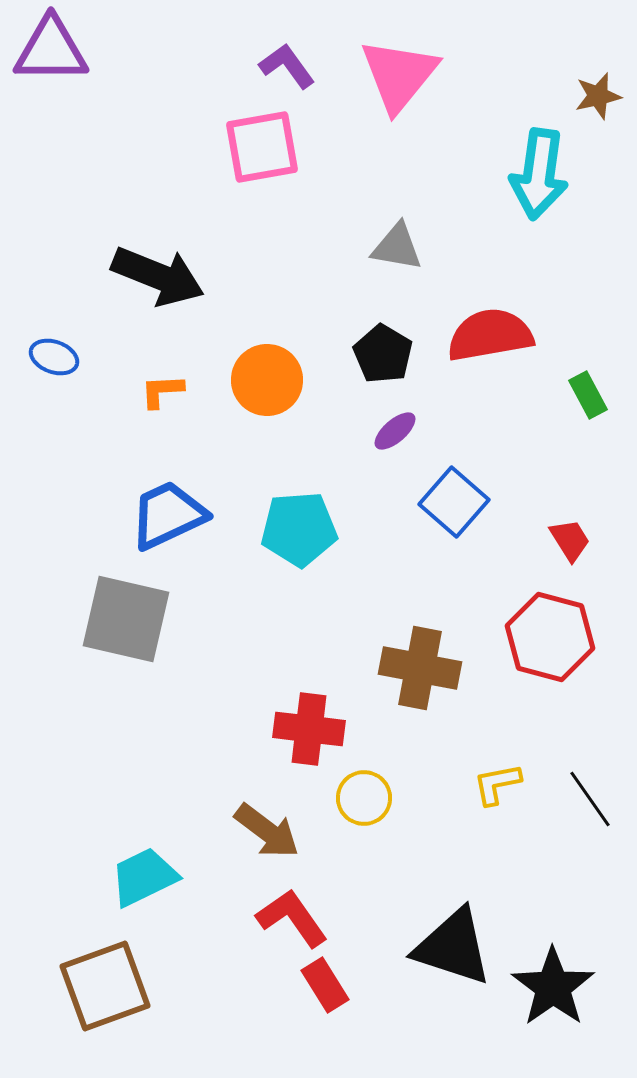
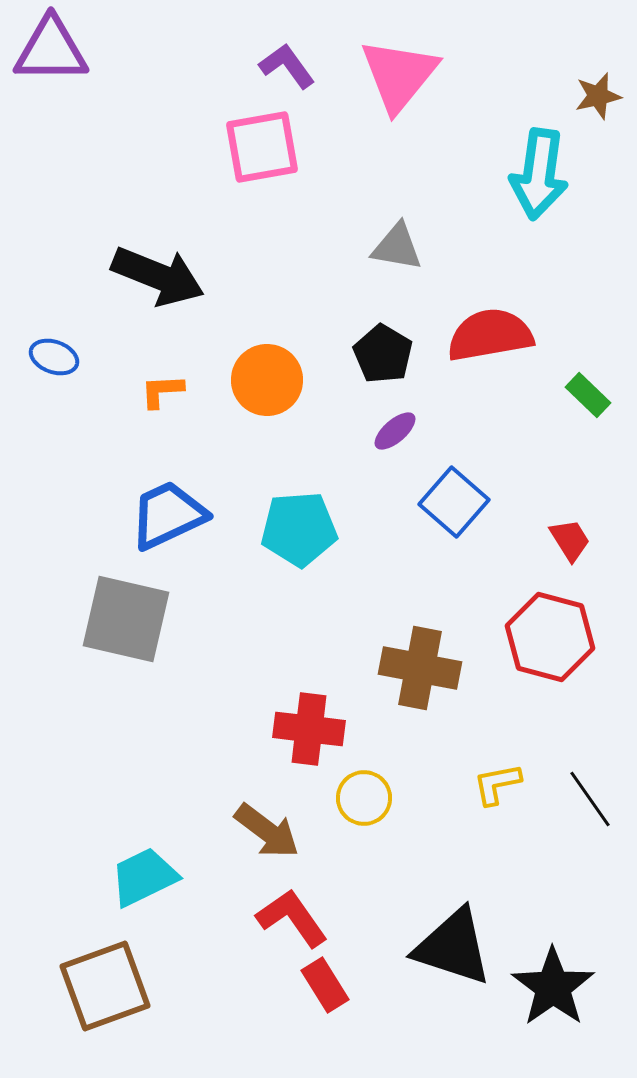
green rectangle: rotated 18 degrees counterclockwise
